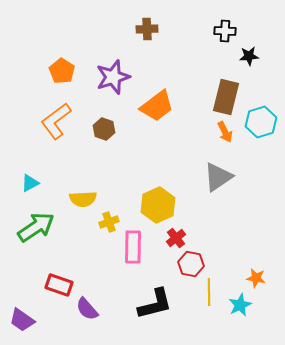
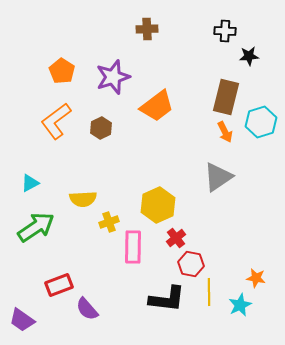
brown hexagon: moved 3 px left, 1 px up; rotated 15 degrees clockwise
red rectangle: rotated 40 degrees counterclockwise
black L-shape: moved 12 px right, 5 px up; rotated 21 degrees clockwise
